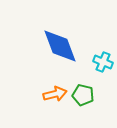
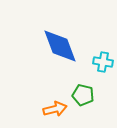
cyan cross: rotated 12 degrees counterclockwise
orange arrow: moved 15 px down
